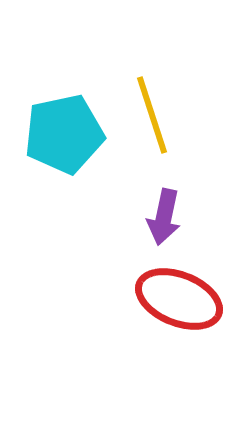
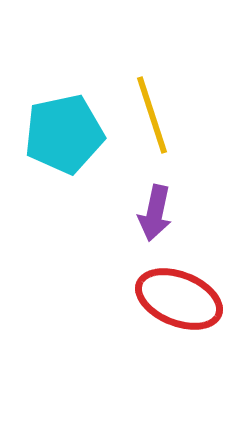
purple arrow: moved 9 px left, 4 px up
